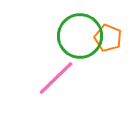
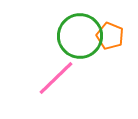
orange pentagon: moved 2 px right, 2 px up
